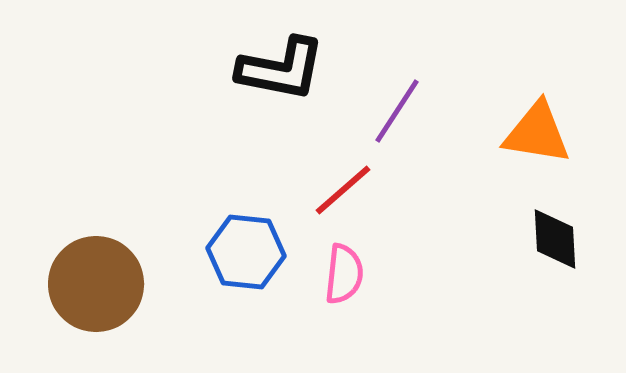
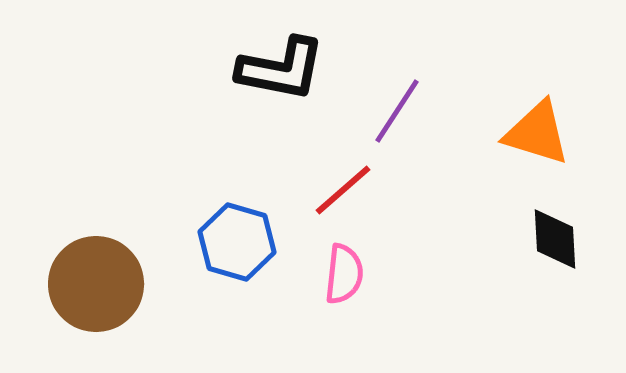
orange triangle: rotated 8 degrees clockwise
blue hexagon: moved 9 px left, 10 px up; rotated 10 degrees clockwise
